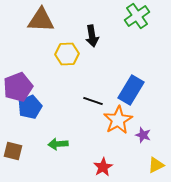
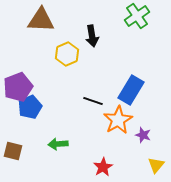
yellow hexagon: rotated 20 degrees counterclockwise
yellow triangle: rotated 24 degrees counterclockwise
